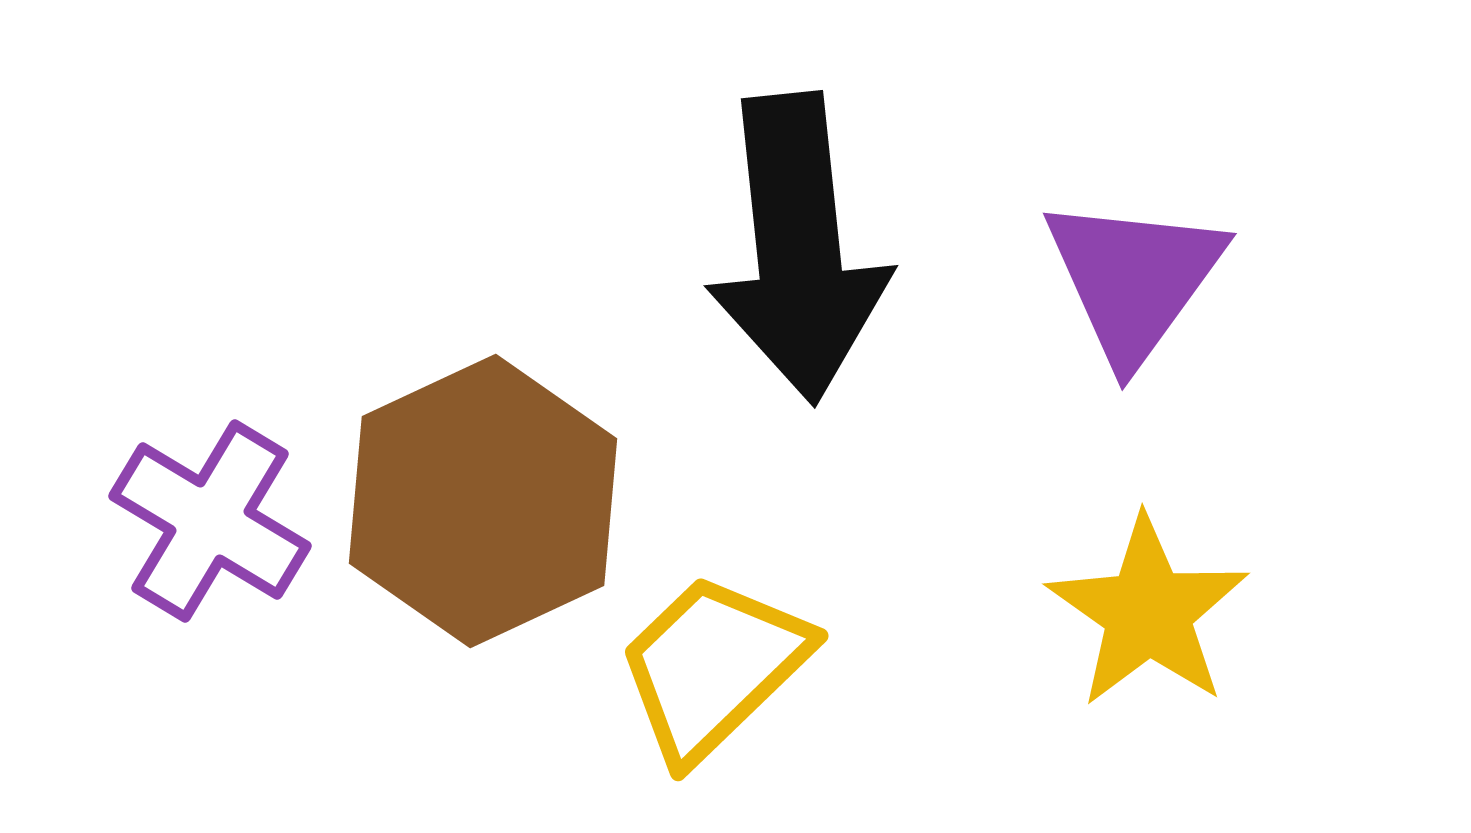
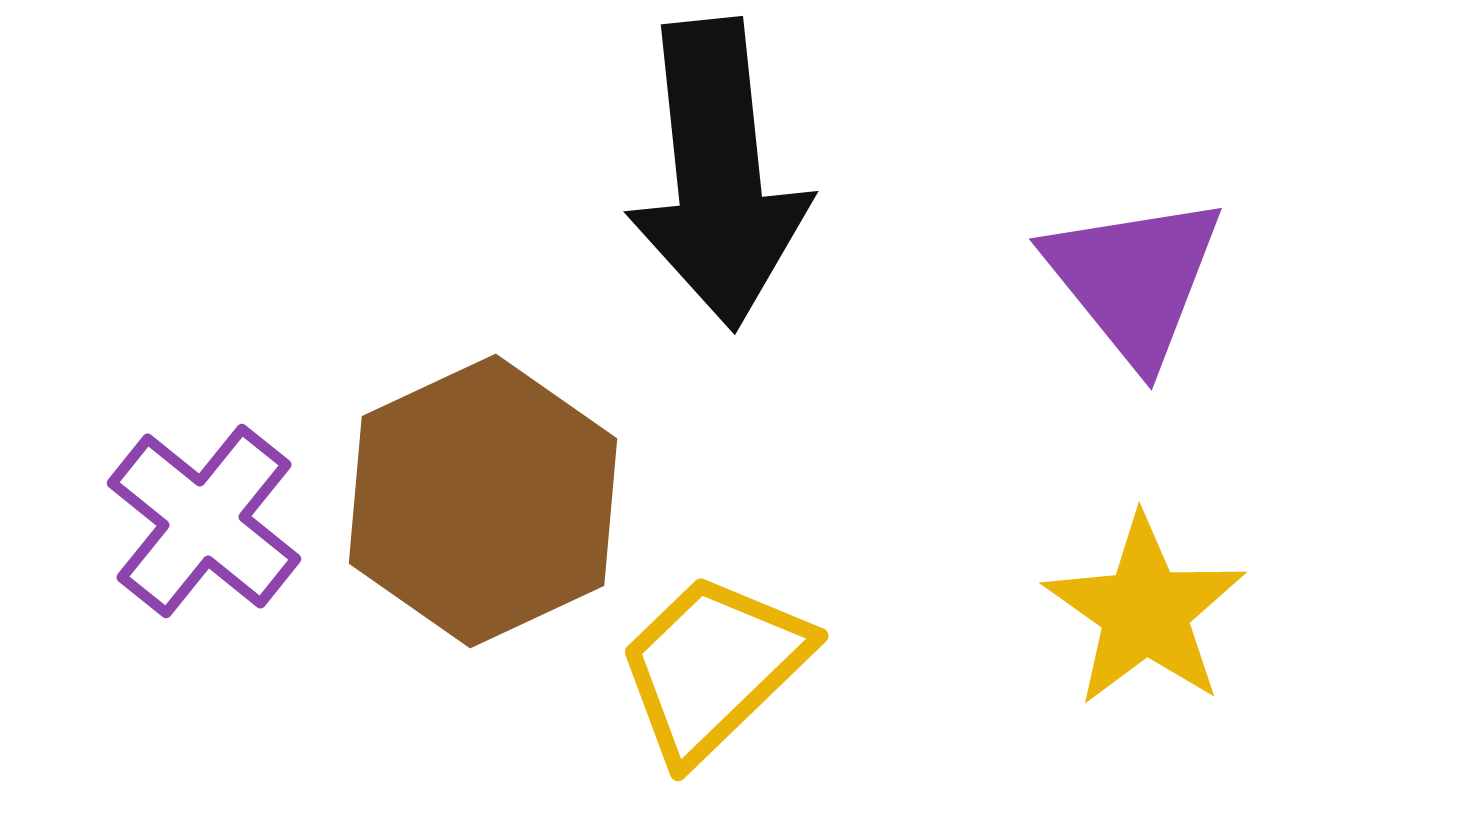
black arrow: moved 80 px left, 74 px up
purple triangle: rotated 15 degrees counterclockwise
purple cross: moved 6 px left; rotated 8 degrees clockwise
yellow star: moved 3 px left, 1 px up
